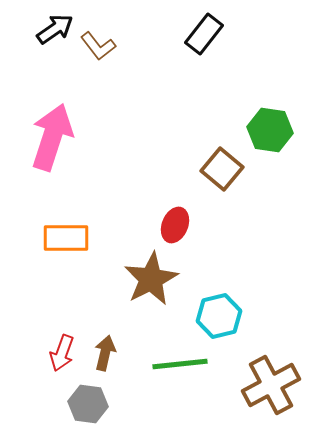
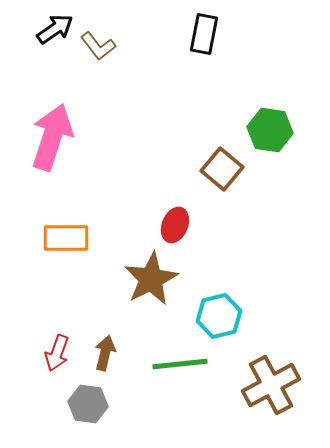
black rectangle: rotated 27 degrees counterclockwise
red arrow: moved 5 px left
